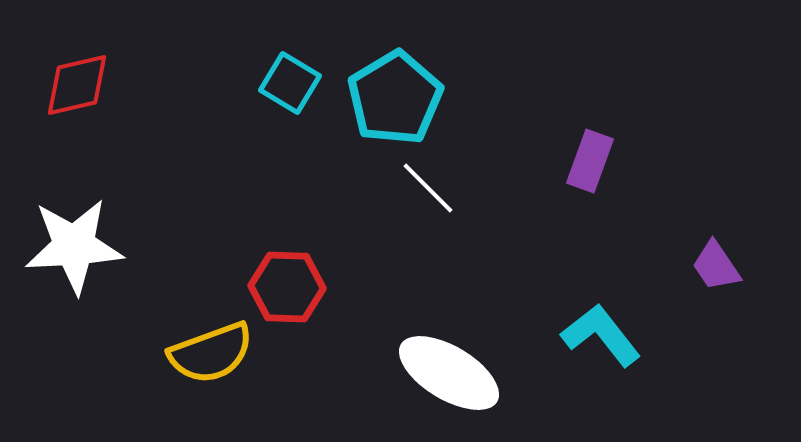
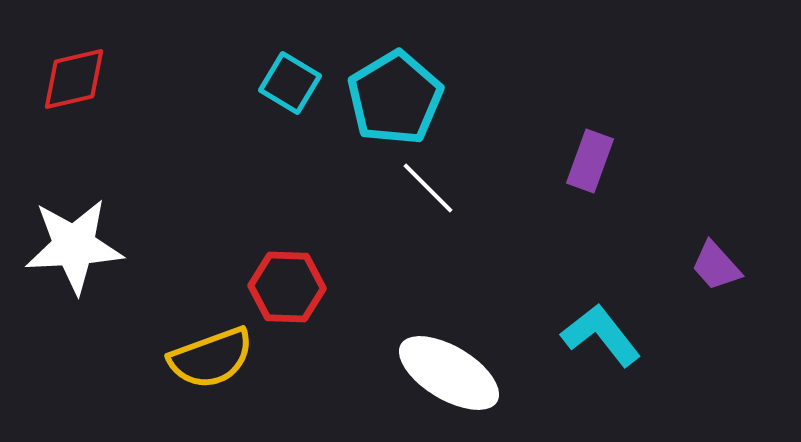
red diamond: moved 3 px left, 6 px up
purple trapezoid: rotated 8 degrees counterclockwise
yellow semicircle: moved 5 px down
